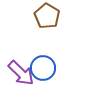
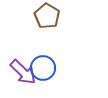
purple arrow: moved 2 px right, 1 px up
